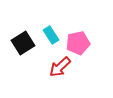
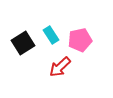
pink pentagon: moved 2 px right, 3 px up
